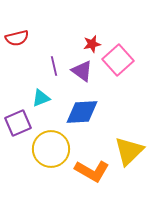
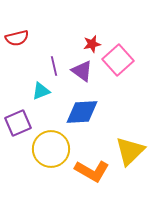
cyan triangle: moved 7 px up
yellow triangle: moved 1 px right
